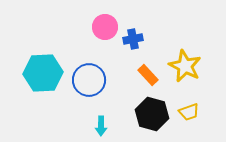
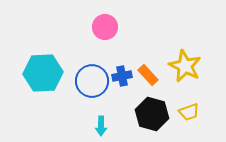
blue cross: moved 11 px left, 37 px down
blue circle: moved 3 px right, 1 px down
